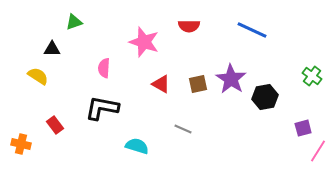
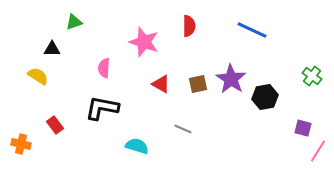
red semicircle: rotated 90 degrees counterclockwise
purple square: rotated 30 degrees clockwise
